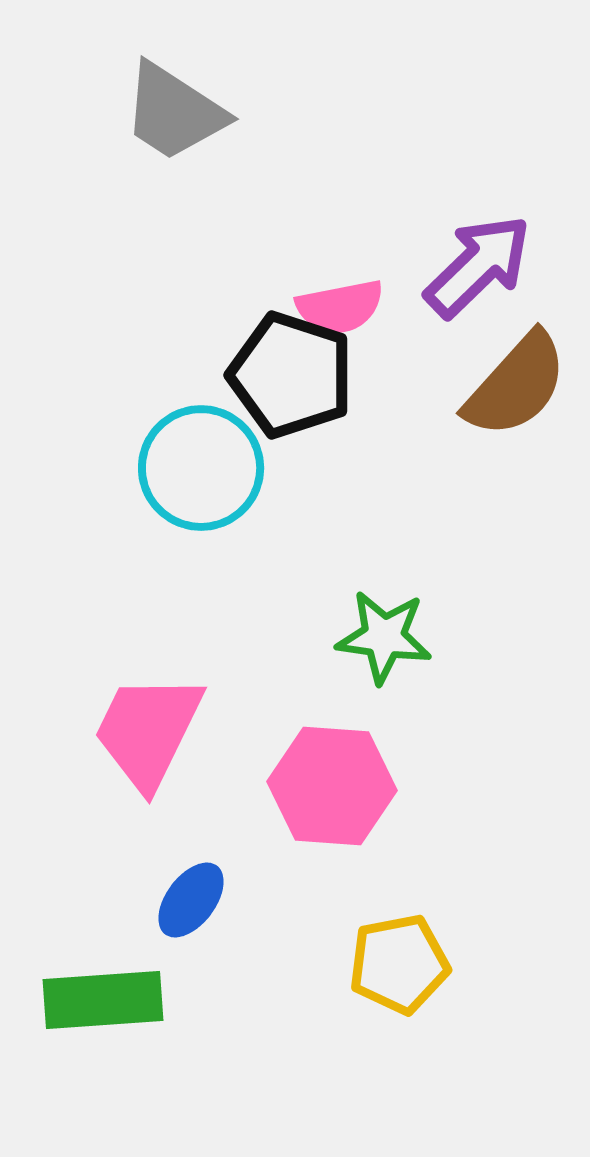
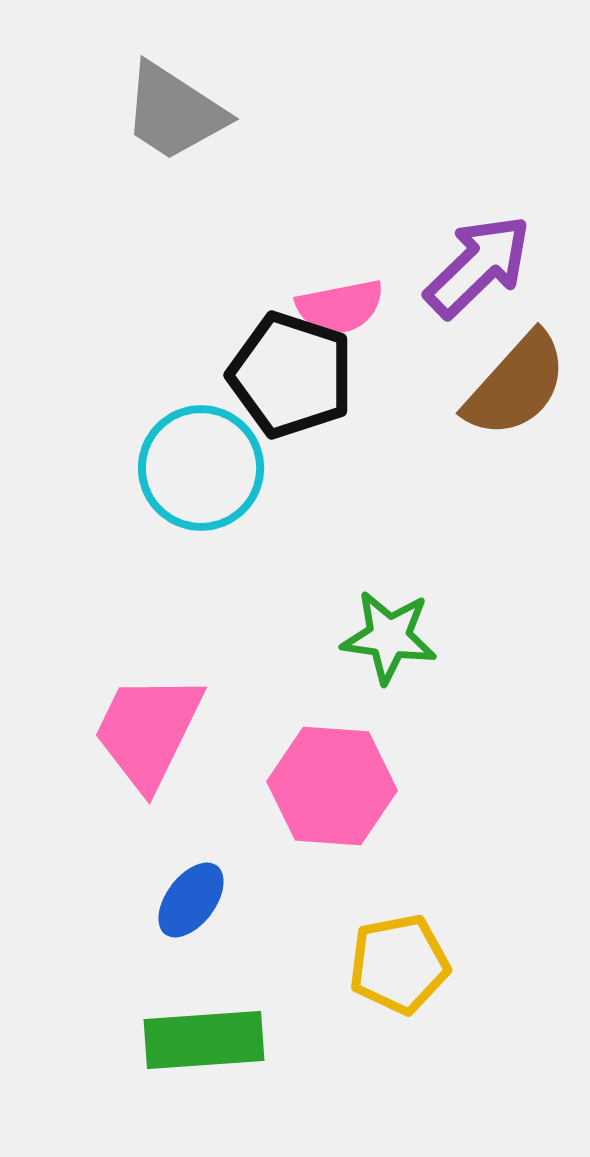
green star: moved 5 px right
green rectangle: moved 101 px right, 40 px down
